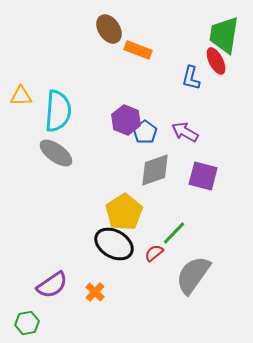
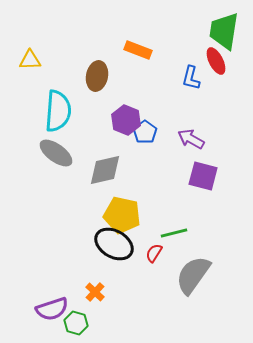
brown ellipse: moved 12 px left, 47 px down; rotated 44 degrees clockwise
green trapezoid: moved 4 px up
yellow triangle: moved 9 px right, 36 px up
purple arrow: moved 6 px right, 7 px down
gray diamond: moved 50 px left; rotated 6 degrees clockwise
yellow pentagon: moved 2 px left, 3 px down; rotated 27 degrees counterclockwise
green line: rotated 32 degrees clockwise
red semicircle: rotated 18 degrees counterclockwise
purple semicircle: moved 24 px down; rotated 16 degrees clockwise
green hexagon: moved 49 px right; rotated 25 degrees clockwise
